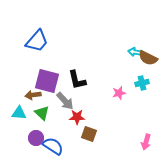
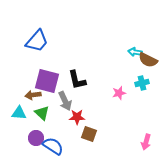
brown semicircle: moved 2 px down
gray arrow: rotated 18 degrees clockwise
